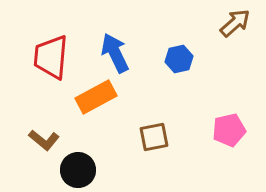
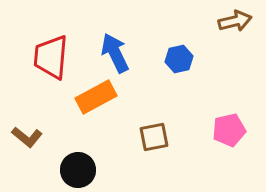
brown arrow: moved 2 px up; rotated 28 degrees clockwise
brown L-shape: moved 17 px left, 3 px up
